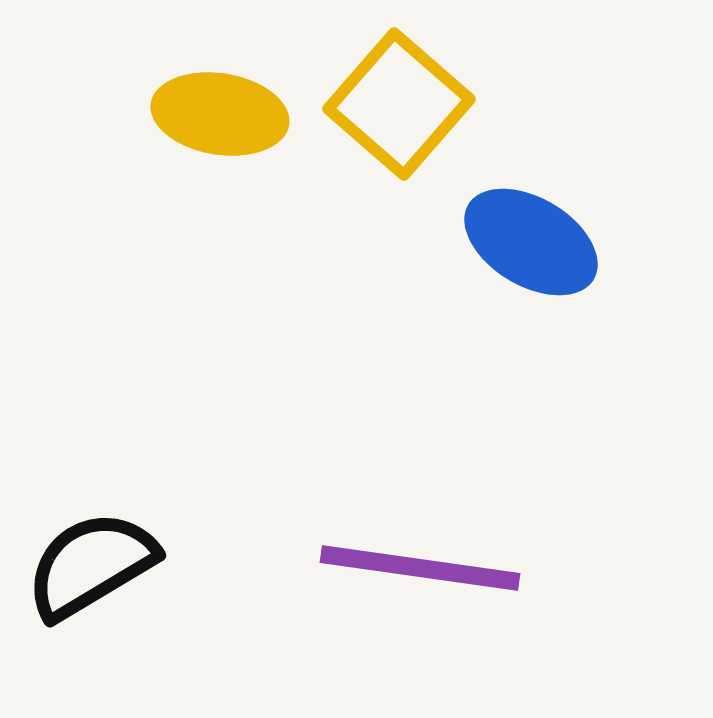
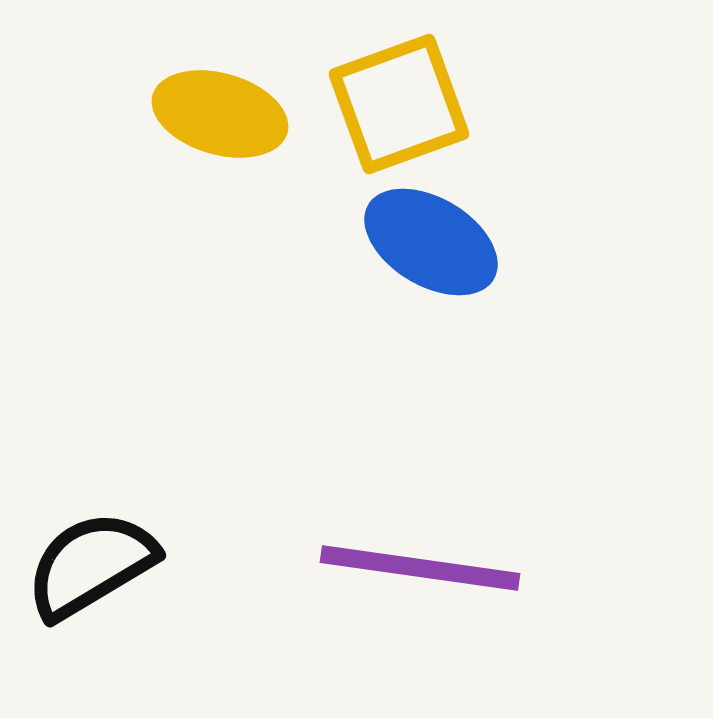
yellow square: rotated 29 degrees clockwise
yellow ellipse: rotated 7 degrees clockwise
blue ellipse: moved 100 px left
